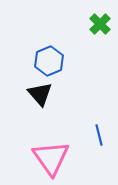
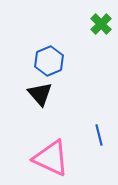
green cross: moved 1 px right
pink triangle: rotated 30 degrees counterclockwise
